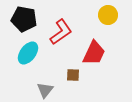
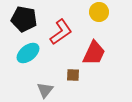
yellow circle: moved 9 px left, 3 px up
cyan ellipse: rotated 15 degrees clockwise
